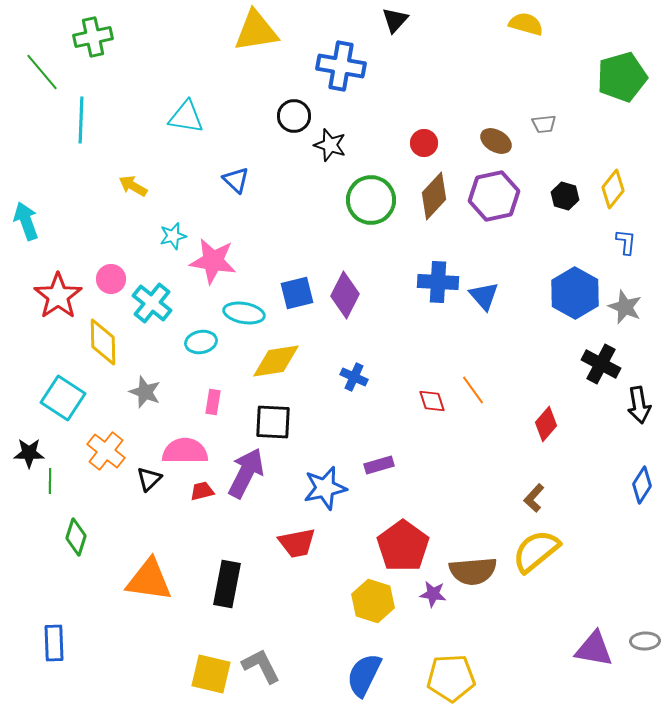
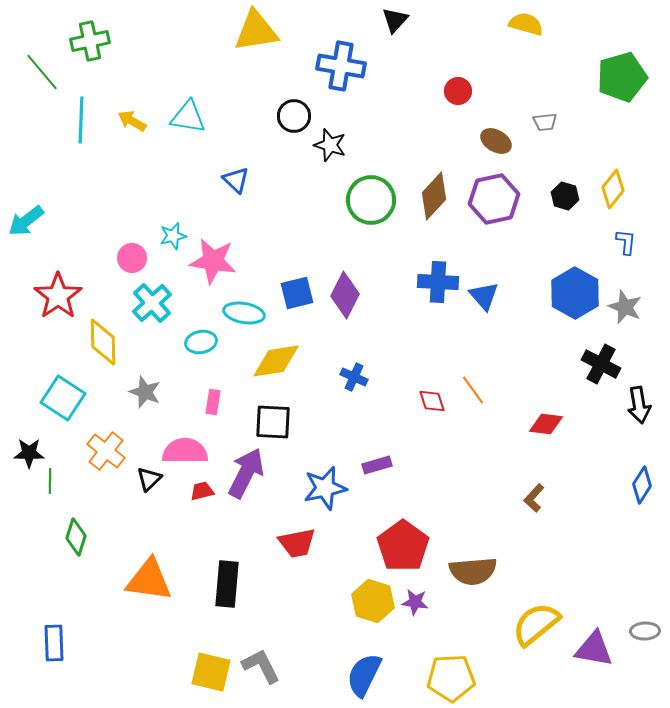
green cross at (93, 37): moved 3 px left, 4 px down
cyan triangle at (186, 117): moved 2 px right
gray trapezoid at (544, 124): moved 1 px right, 2 px up
red circle at (424, 143): moved 34 px right, 52 px up
yellow arrow at (133, 186): moved 1 px left, 65 px up
purple hexagon at (494, 196): moved 3 px down
cyan arrow at (26, 221): rotated 108 degrees counterclockwise
pink circle at (111, 279): moved 21 px right, 21 px up
cyan cross at (152, 303): rotated 9 degrees clockwise
red diamond at (546, 424): rotated 56 degrees clockwise
purple rectangle at (379, 465): moved 2 px left
yellow semicircle at (536, 551): moved 73 px down
black rectangle at (227, 584): rotated 6 degrees counterclockwise
purple star at (433, 594): moved 18 px left, 8 px down
gray ellipse at (645, 641): moved 10 px up
yellow square at (211, 674): moved 2 px up
